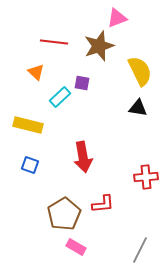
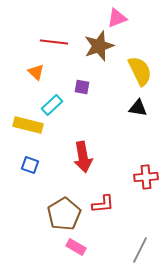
purple square: moved 4 px down
cyan rectangle: moved 8 px left, 8 px down
